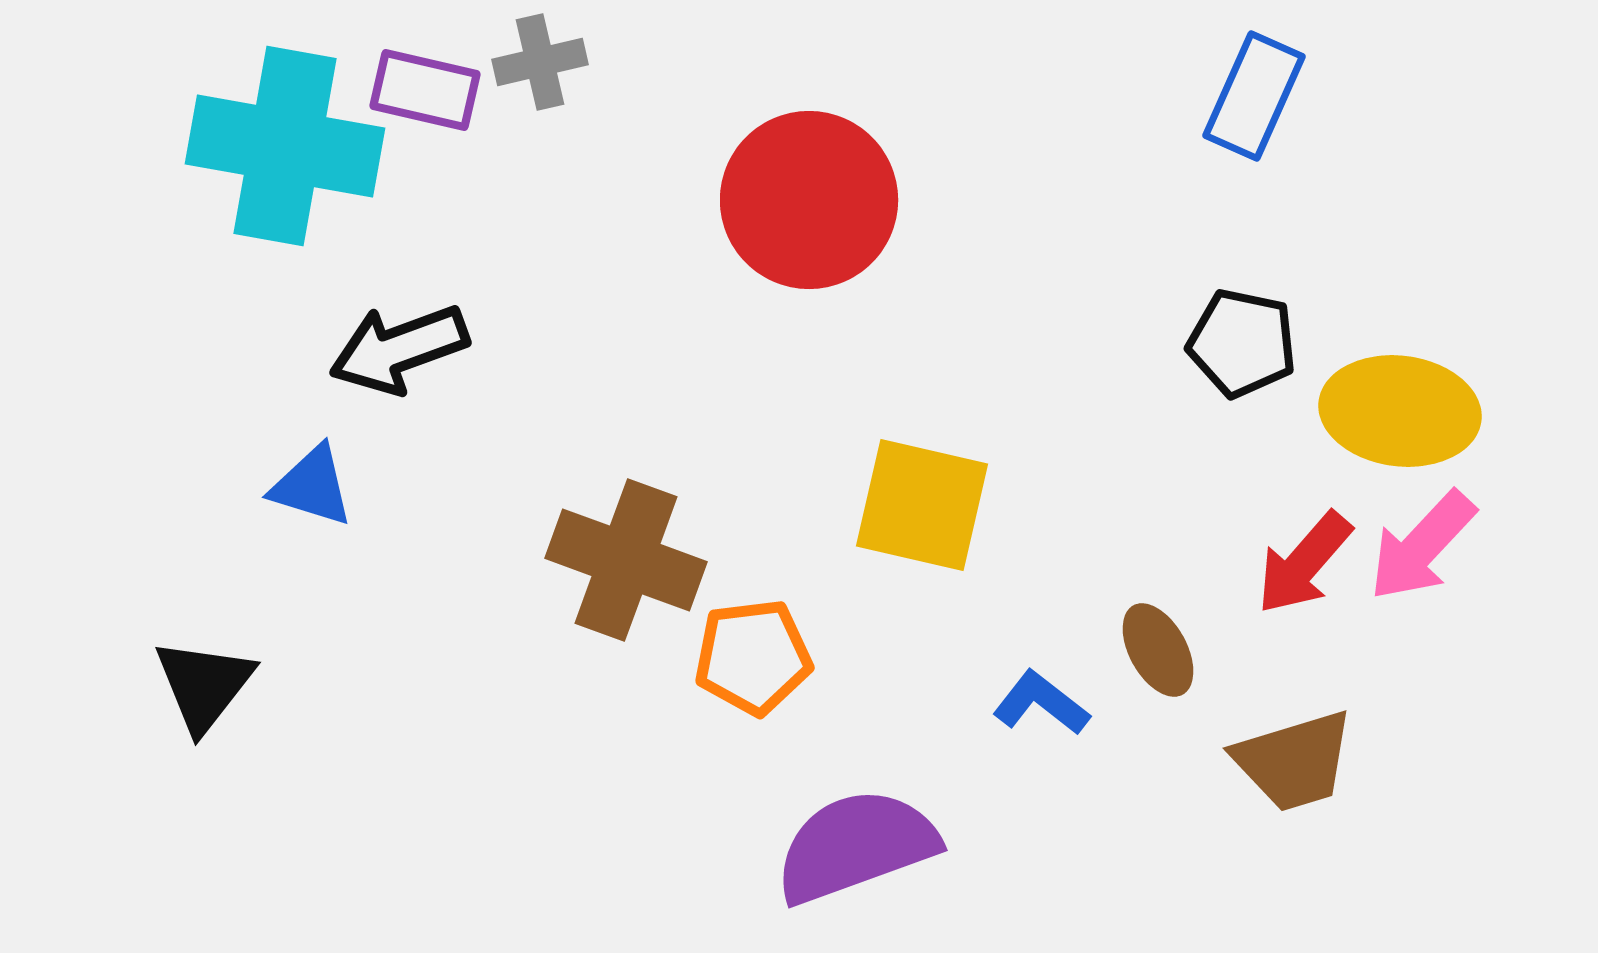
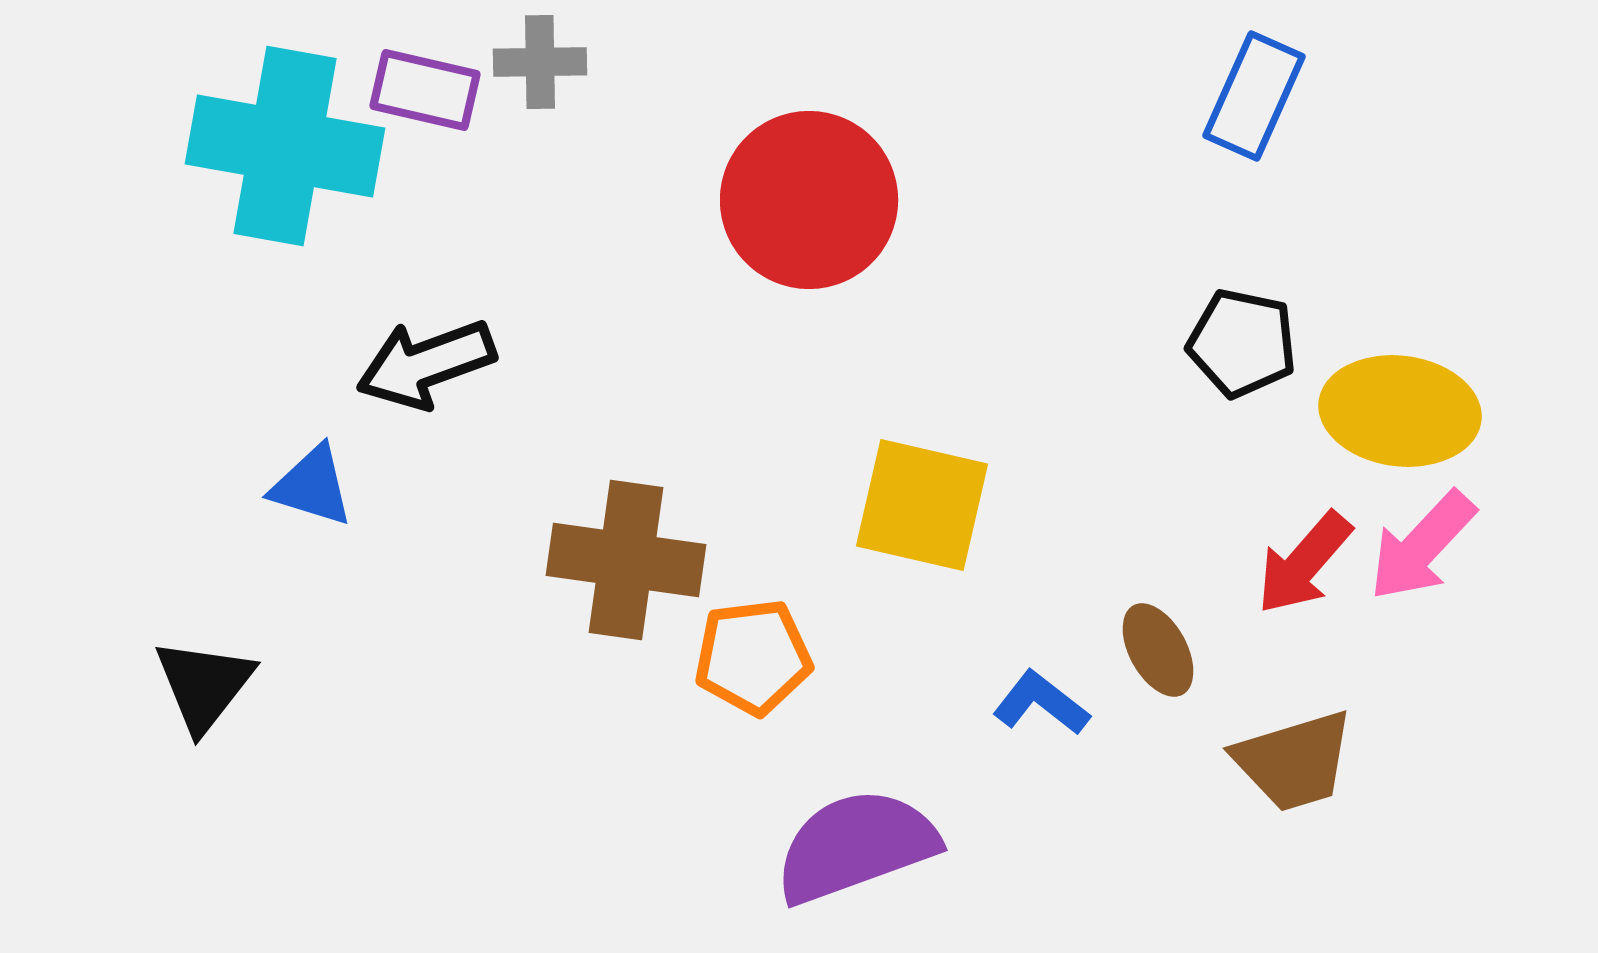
gray cross: rotated 12 degrees clockwise
black arrow: moved 27 px right, 15 px down
brown cross: rotated 12 degrees counterclockwise
